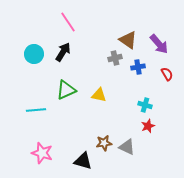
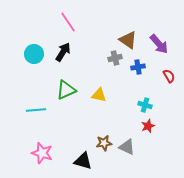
red semicircle: moved 2 px right, 2 px down
